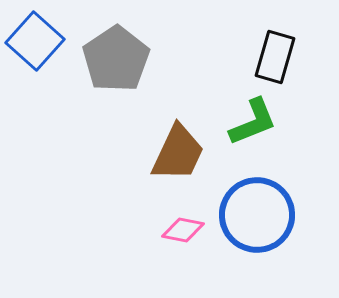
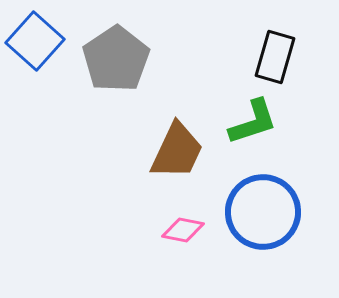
green L-shape: rotated 4 degrees clockwise
brown trapezoid: moved 1 px left, 2 px up
blue circle: moved 6 px right, 3 px up
